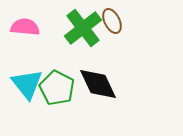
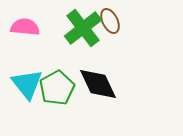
brown ellipse: moved 2 px left
green pentagon: rotated 16 degrees clockwise
